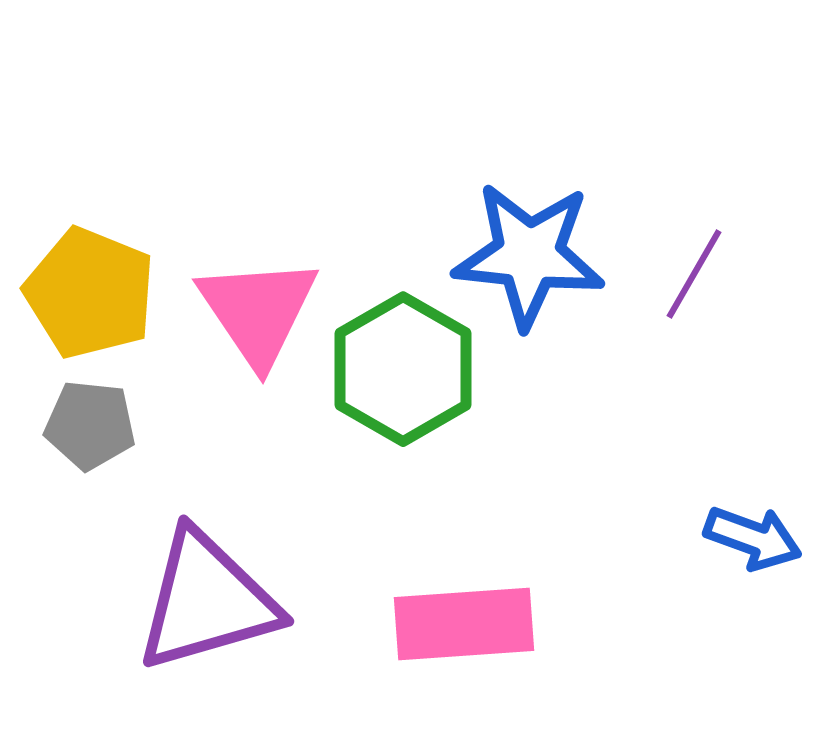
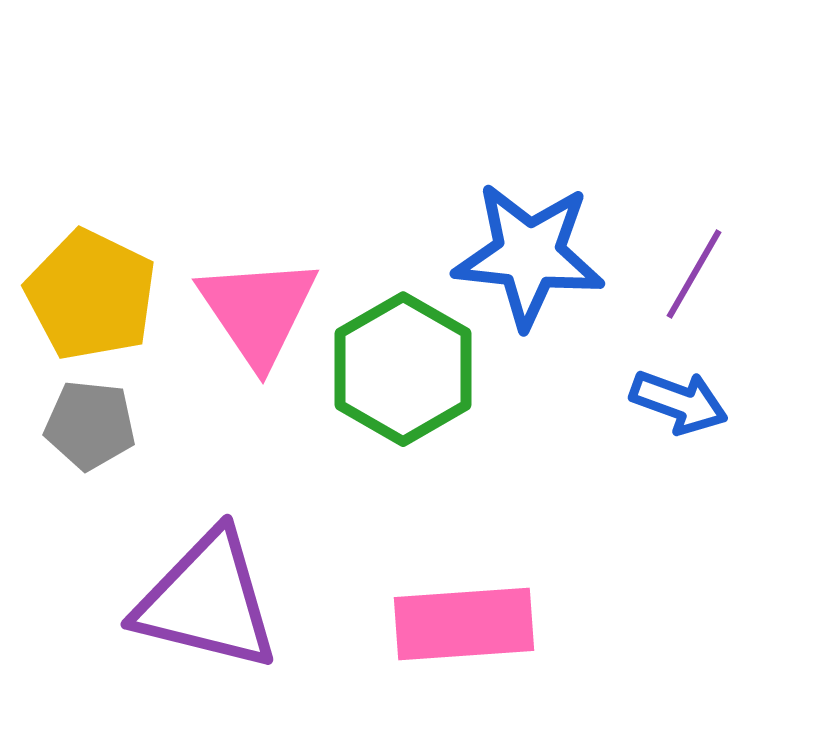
yellow pentagon: moved 1 px right, 2 px down; rotated 4 degrees clockwise
blue arrow: moved 74 px left, 136 px up
purple triangle: rotated 30 degrees clockwise
